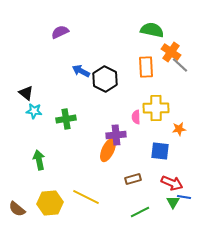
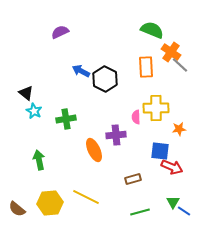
green semicircle: rotated 10 degrees clockwise
cyan star: rotated 21 degrees clockwise
orange ellipse: moved 14 px left; rotated 50 degrees counterclockwise
red arrow: moved 16 px up
blue line: moved 14 px down; rotated 24 degrees clockwise
green line: rotated 12 degrees clockwise
